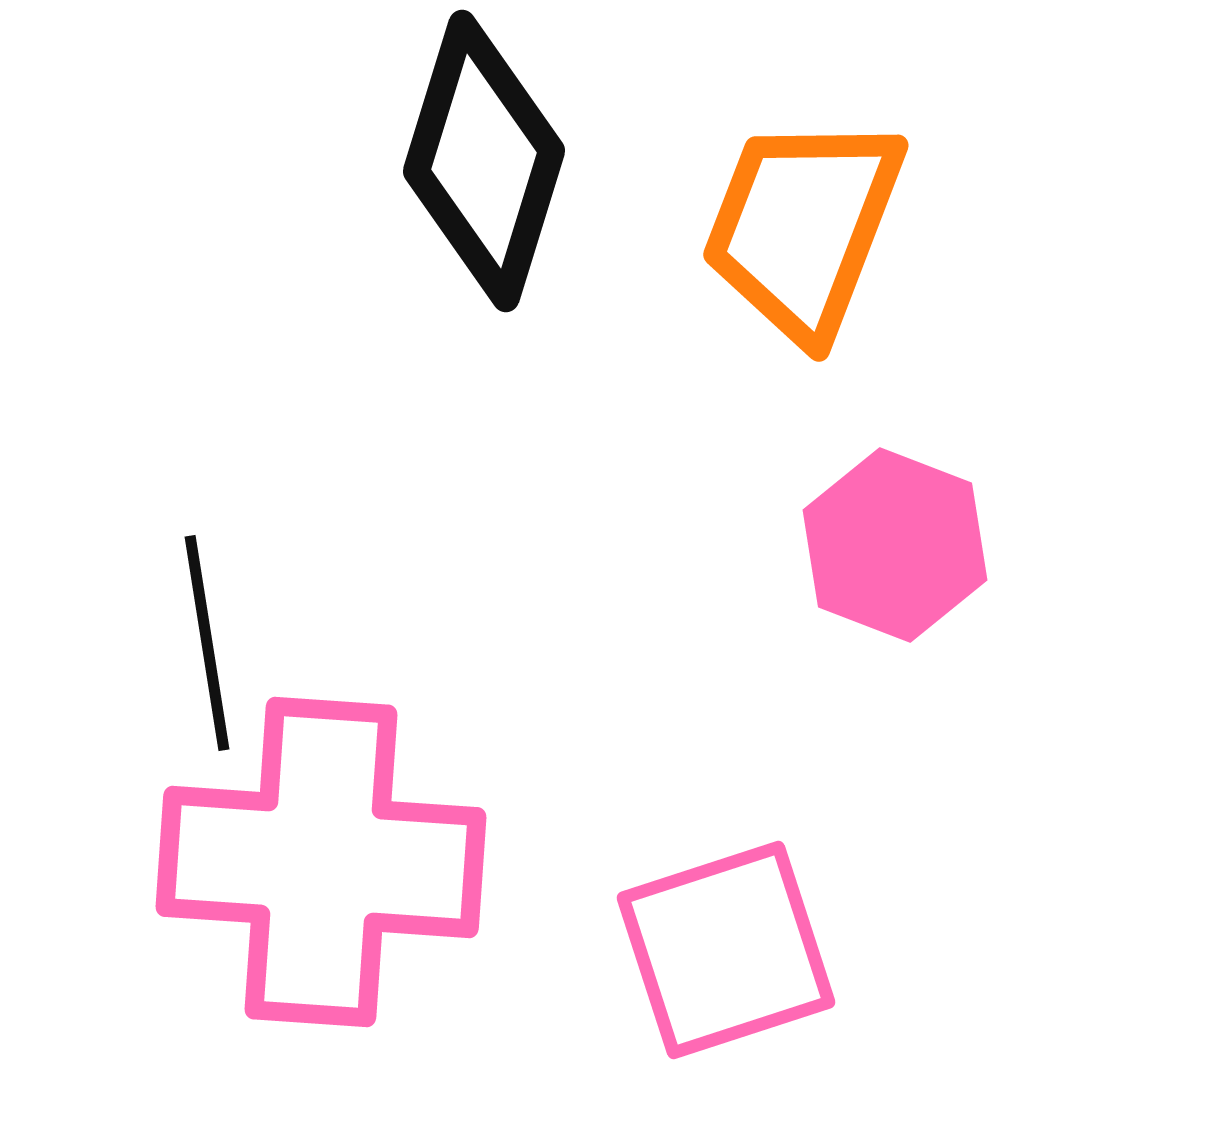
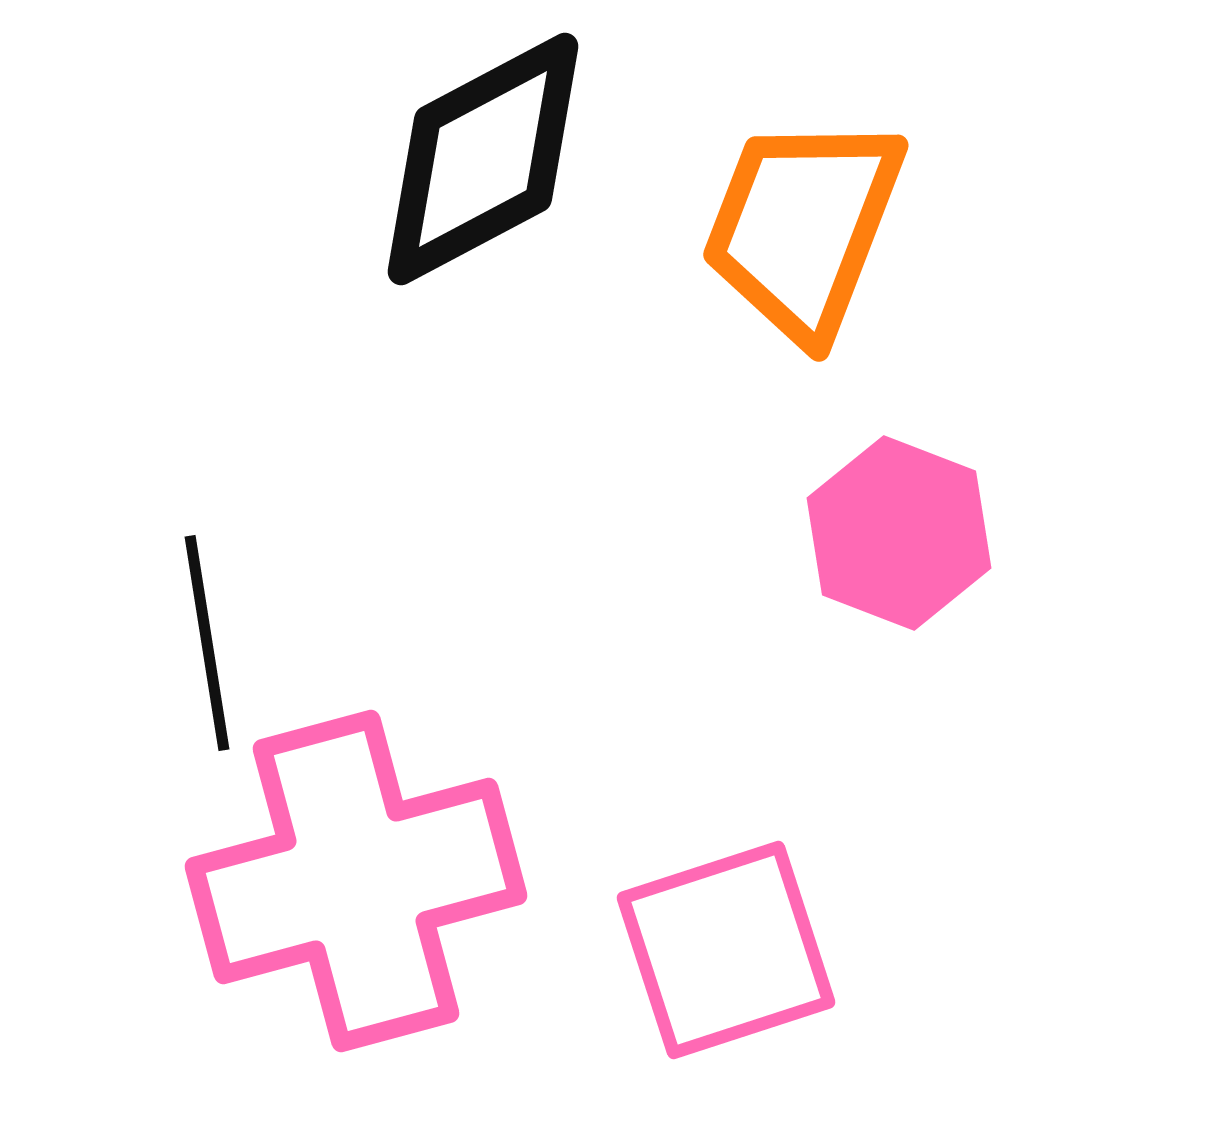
black diamond: moved 1 px left, 2 px up; rotated 45 degrees clockwise
pink hexagon: moved 4 px right, 12 px up
pink cross: moved 35 px right, 19 px down; rotated 19 degrees counterclockwise
